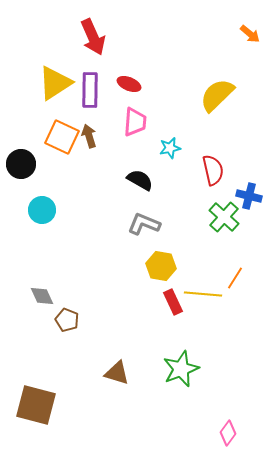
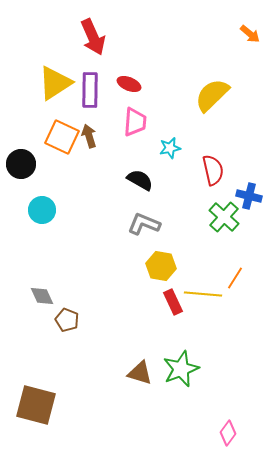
yellow semicircle: moved 5 px left
brown triangle: moved 23 px right
